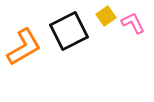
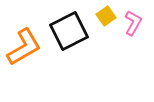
pink L-shape: rotated 55 degrees clockwise
